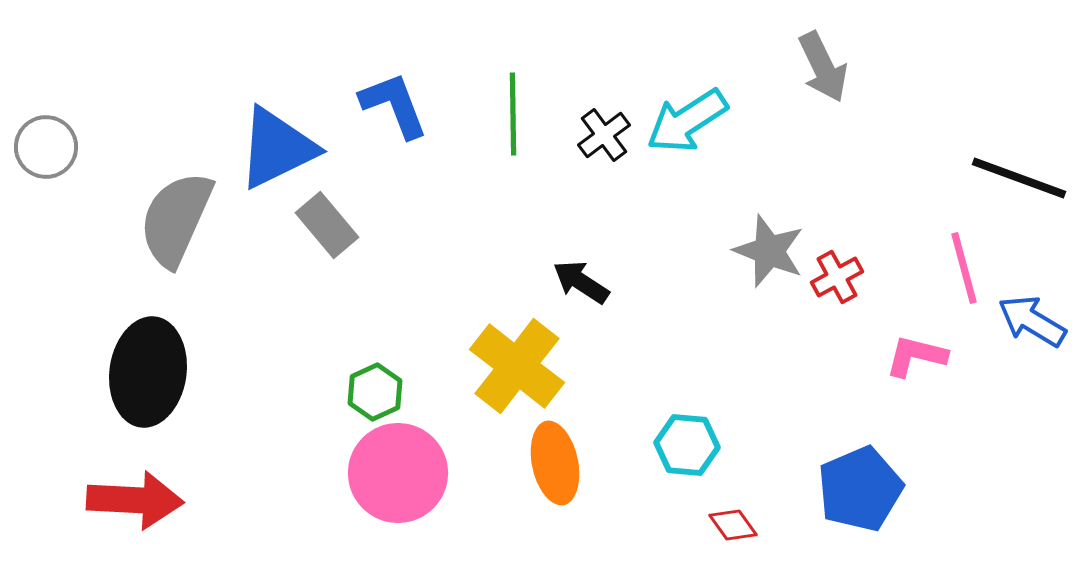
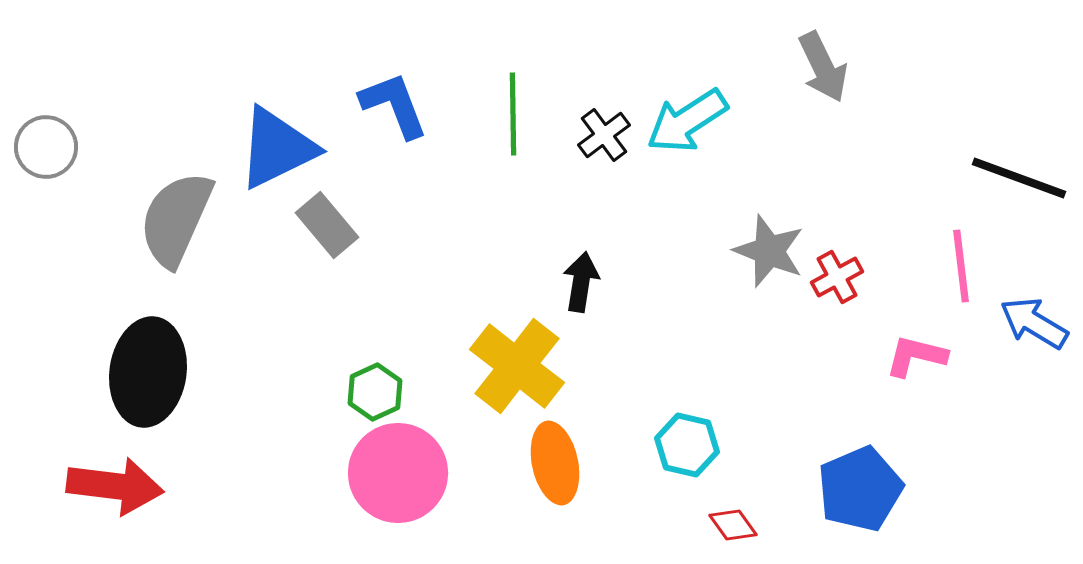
pink line: moved 3 px left, 2 px up; rotated 8 degrees clockwise
black arrow: rotated 66 degrees clockwise
blue arrow: moved 2 px right, 2 px down
cyan hexagon: rotated 8 degrees clockwise
red arrow: moved 20 px left, 14 px up; rotated 4 degrees clockwise
